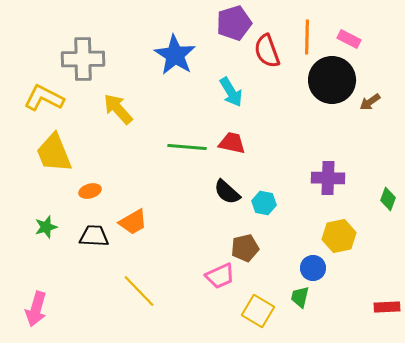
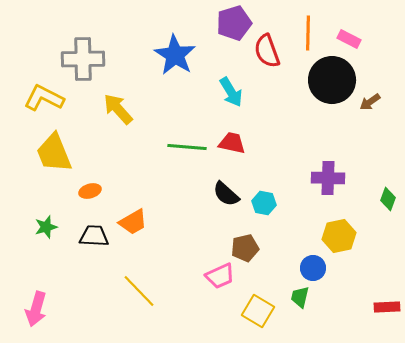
orange line: moved 1 px right, 4 px up
black semicircle: moved 1 px left, 2 px down
